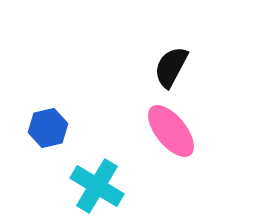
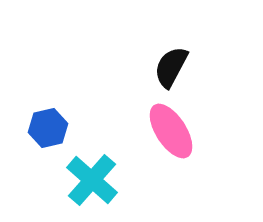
pink ellipse: rotated 6 degrees clockwise
cyan cross: moved 5 px left, 6 px up; rotated 10 degrees clockwise
